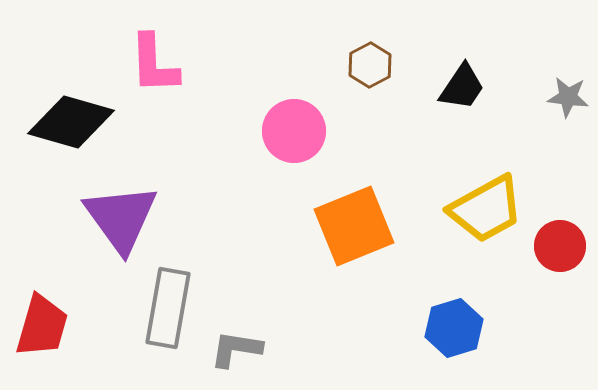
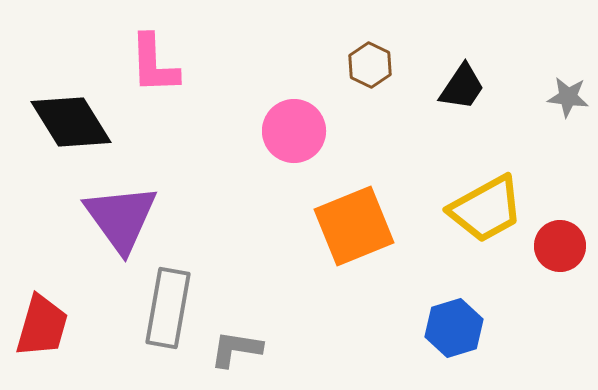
brown hexagon: rotated 6 degrees counterclockwise
black diamond: rotated 42 degrees clockwise
